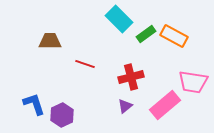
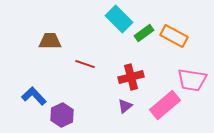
green rectangle: moved 2 px left, 1 px up
pink trapezoid: moved 1 px left, 2 px up
blue L-shape: moved 8 px up; rotated 25 degrees counterclockwise
